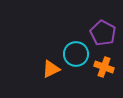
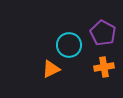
cyan circle: moved 7 px left, 9 px up
orange cross: rotated 30 degrees counterclockwise
